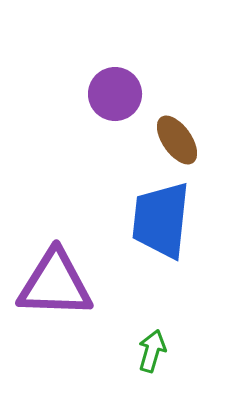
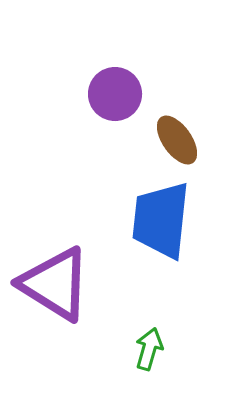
purple triangle: rotated 30 degrees clockwise
green arrow: moved 3 px left, 2 px up
